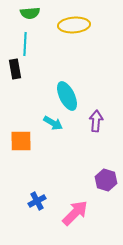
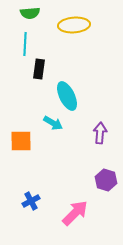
black rectangle: moved 24 px right; rotated 18 degrees clockwise
purple arrow: moved 4 px right, 12 px down
blue cross: moved 6 px left
